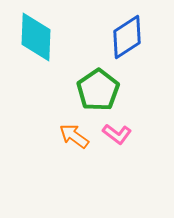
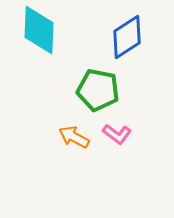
cyan diamond: moved 3 px right, 7 px up
green pentagon: rotated 27 degrees counterclockwise
orange arrow: moved 1 px down; rotated 8 degrees counterclockwise
